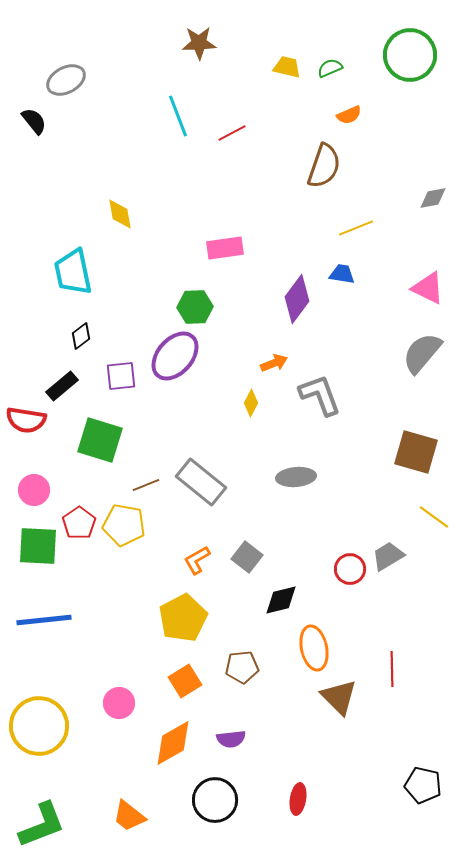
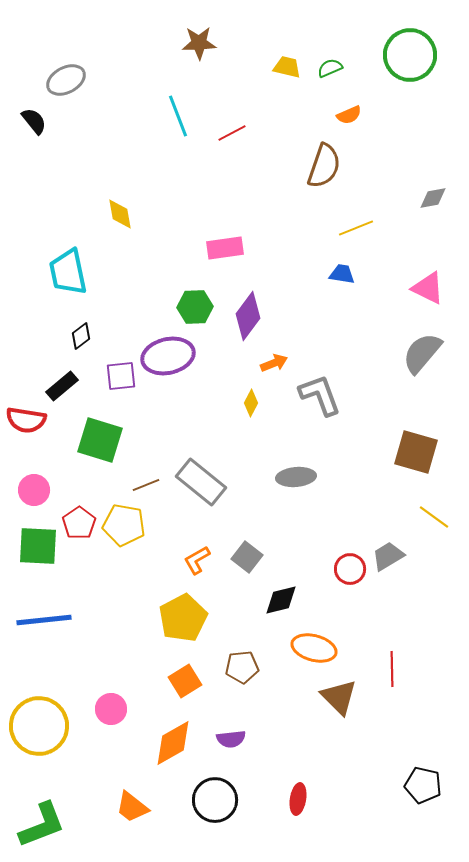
cyan trapezoid at (73, 272): moved 5 px left
purple diamond at (297, 299): moved 49 px left, 17 px down
purple ellipse at (175, 356): moved 7 px left; rotated 36 degrees clockwise
orange ellipse at (314, 648): rotated 63 degrees counterclockwise
pink circle at (119, 703): moved 8 px left, 6 px down
orange trapezoid at (129, 816): moved 3 px right, 9 px up
